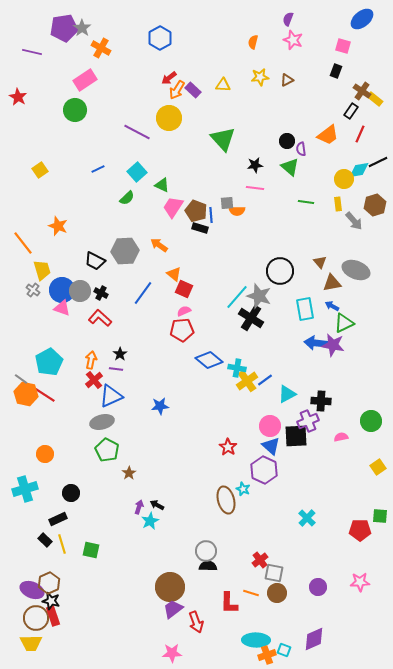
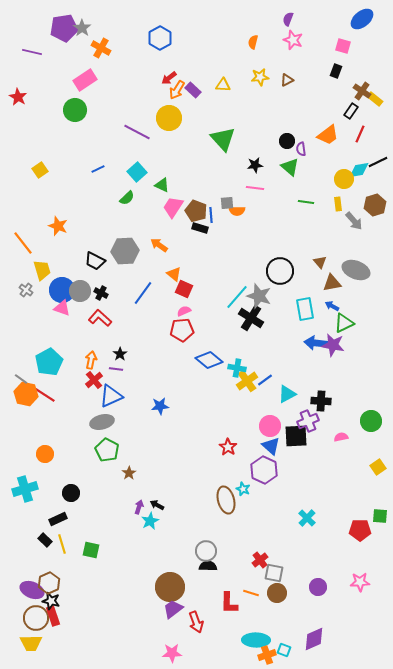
gray cross at (33, 290): moved 7 px left
